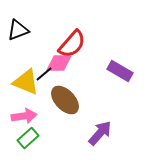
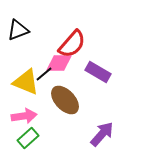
purple rectangle: moved 22 px left, 1 px down
purple arrow: moved 2 px right, 1 px down
